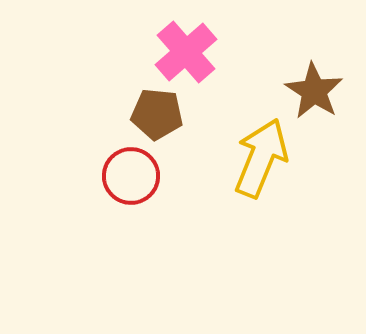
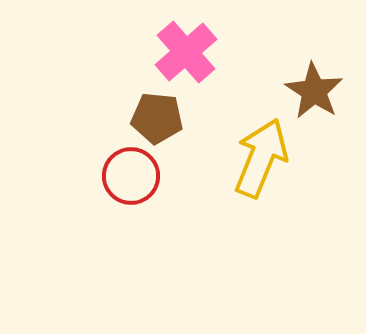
brown pentagon: moved 4 px down
